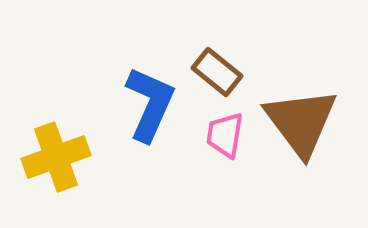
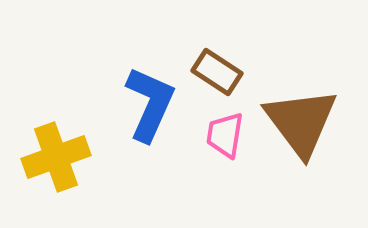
brown rectangle: rotated 6 degrees counterclockwise
